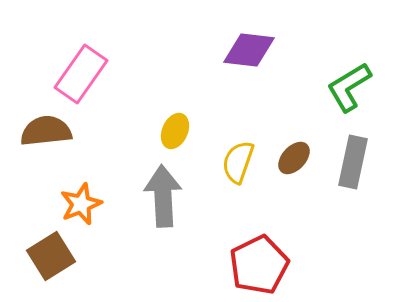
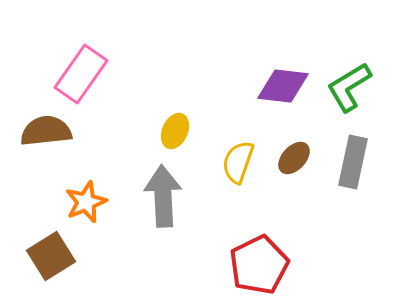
purple diamond: moved 34 px right, 36 px down
orange star: moved 5 px right, 2 px up
